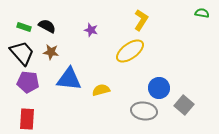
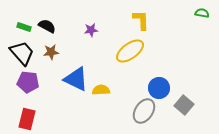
yellow L-shape: rotated 35 degrees counterclockwise
purple star: rotated 24 degrees counterclockwise
brown star: rotated 14 degrees counterclockwise
blue triangle: moved 7 px right; rotated 20 degrees clockwise
yellow semicircle: rotated 12 degrees clockwise
gray ellipse: rotated 65 degrees counterclockwise
red rectangle: rotated 10 degrees clockwise
